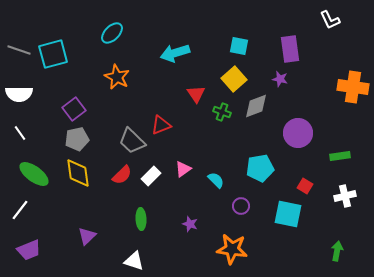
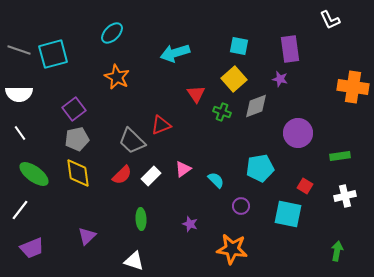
purple trapezoid at (29, 250): moved 3 px right, 2 px up
